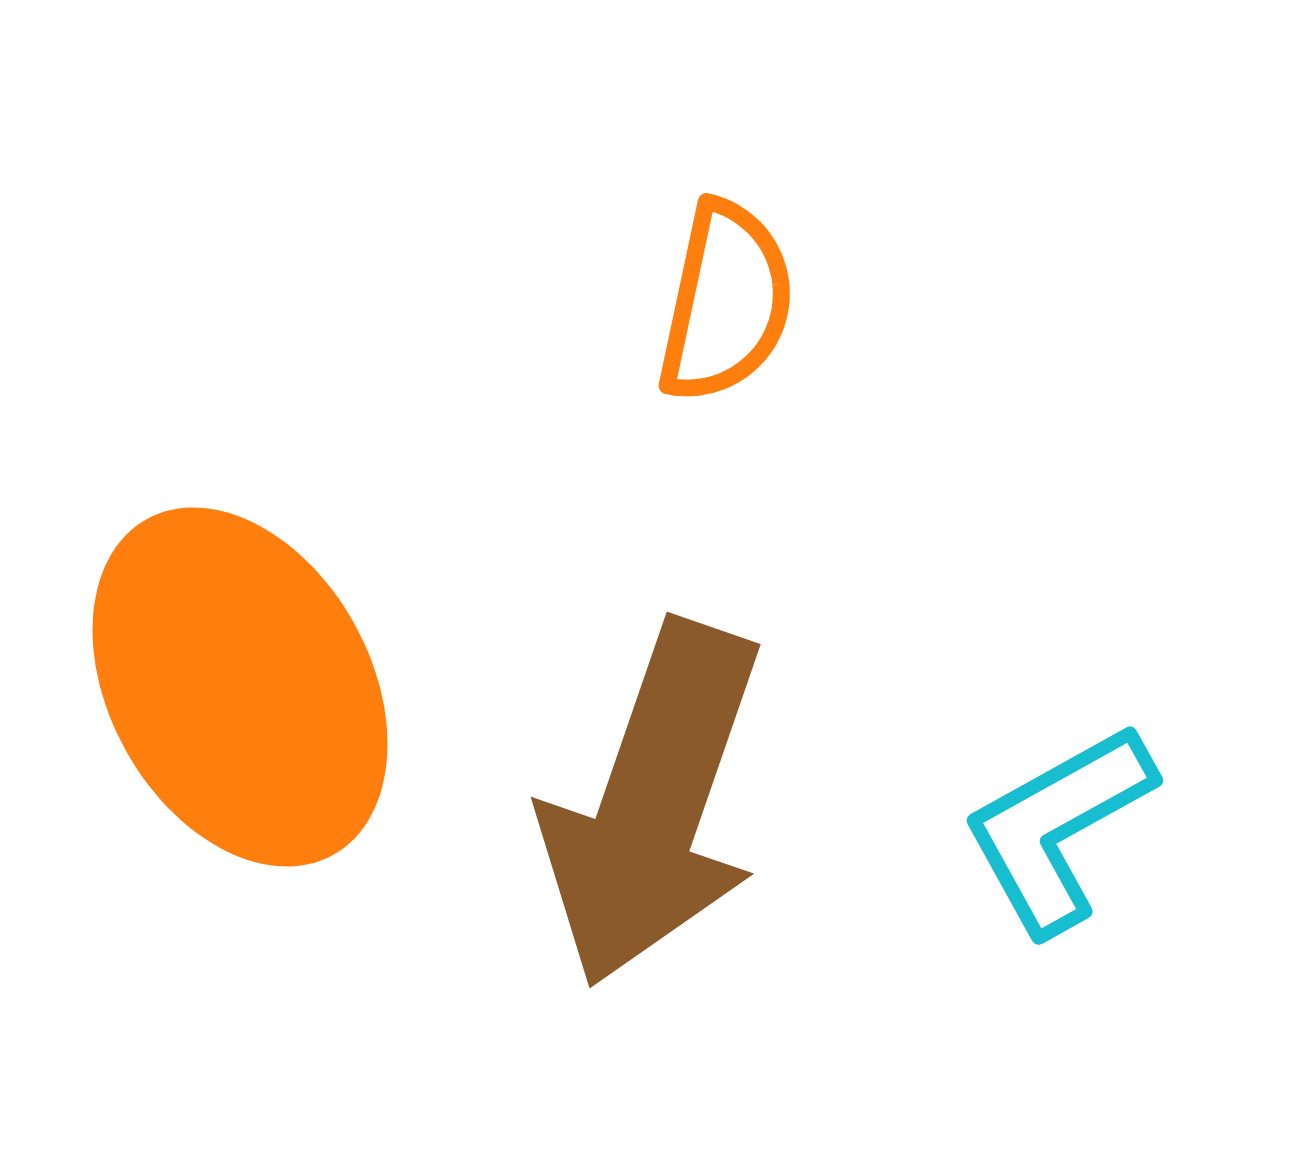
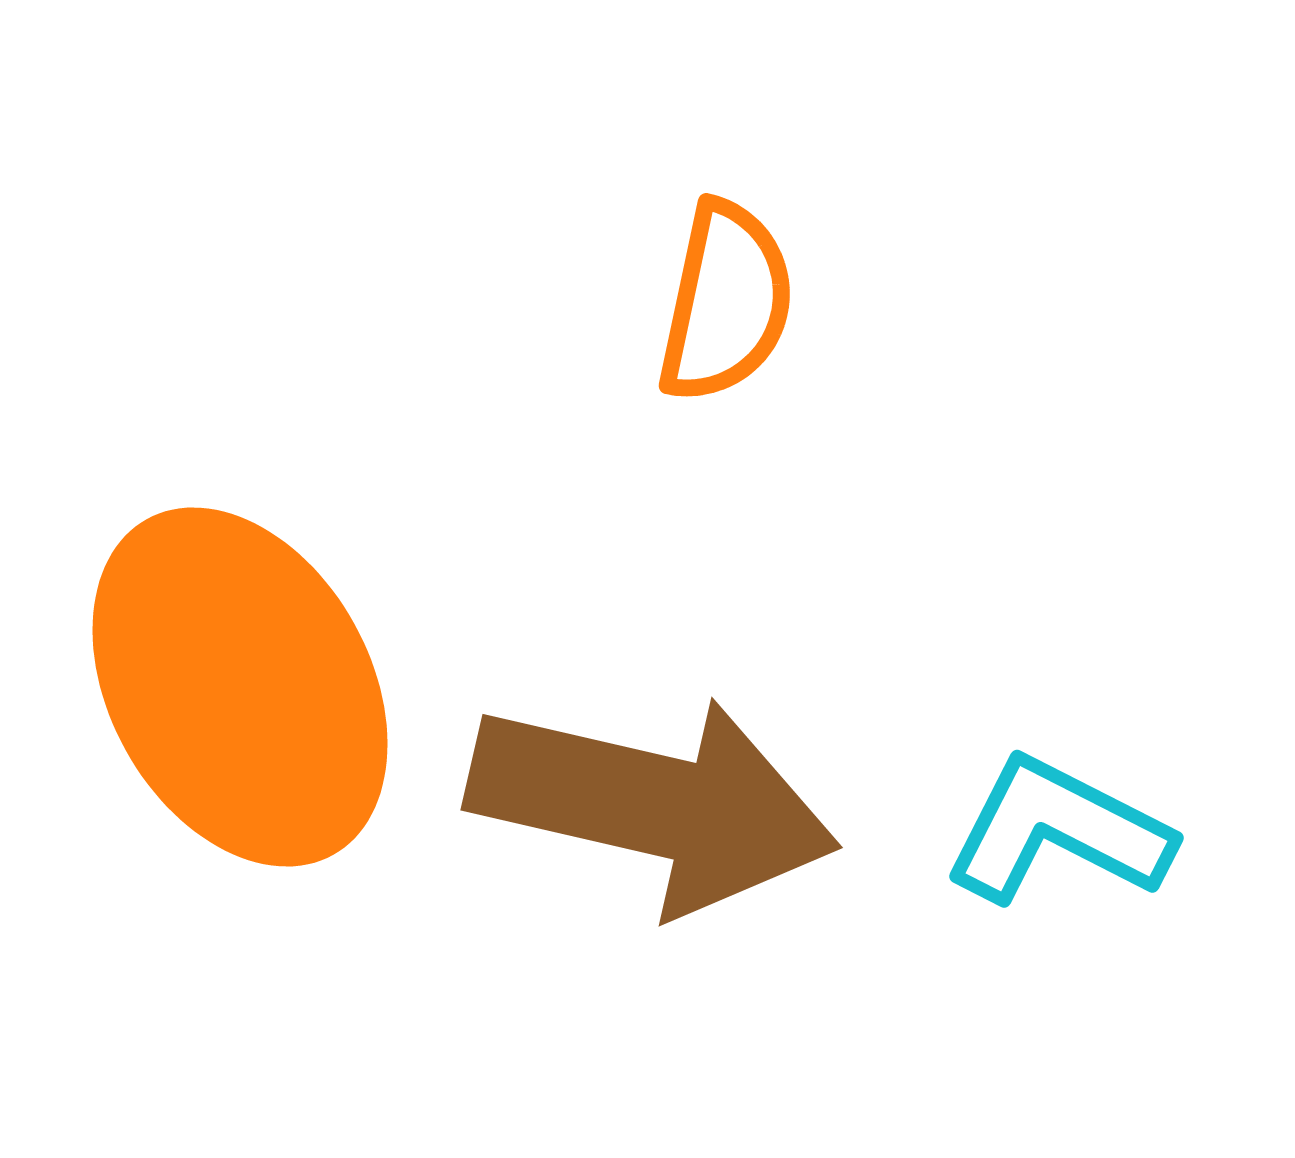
brown arrow: rotated 96 degrees counterclockwise
cyan L-shape: moved 3 px down; rotated 56 degrees clockwise
